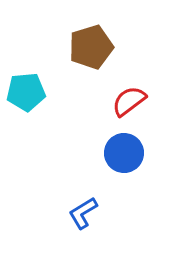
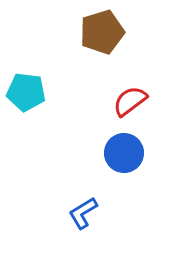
brown pentagon: moved 11 px right, 15 px up
cyan pentagon: rotated 12 degrees clockwise
red semicircle: moved 1 px right
